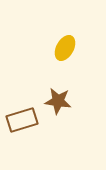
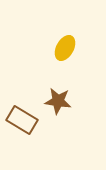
brown rectangle: rotated 48 degrees clockwise
